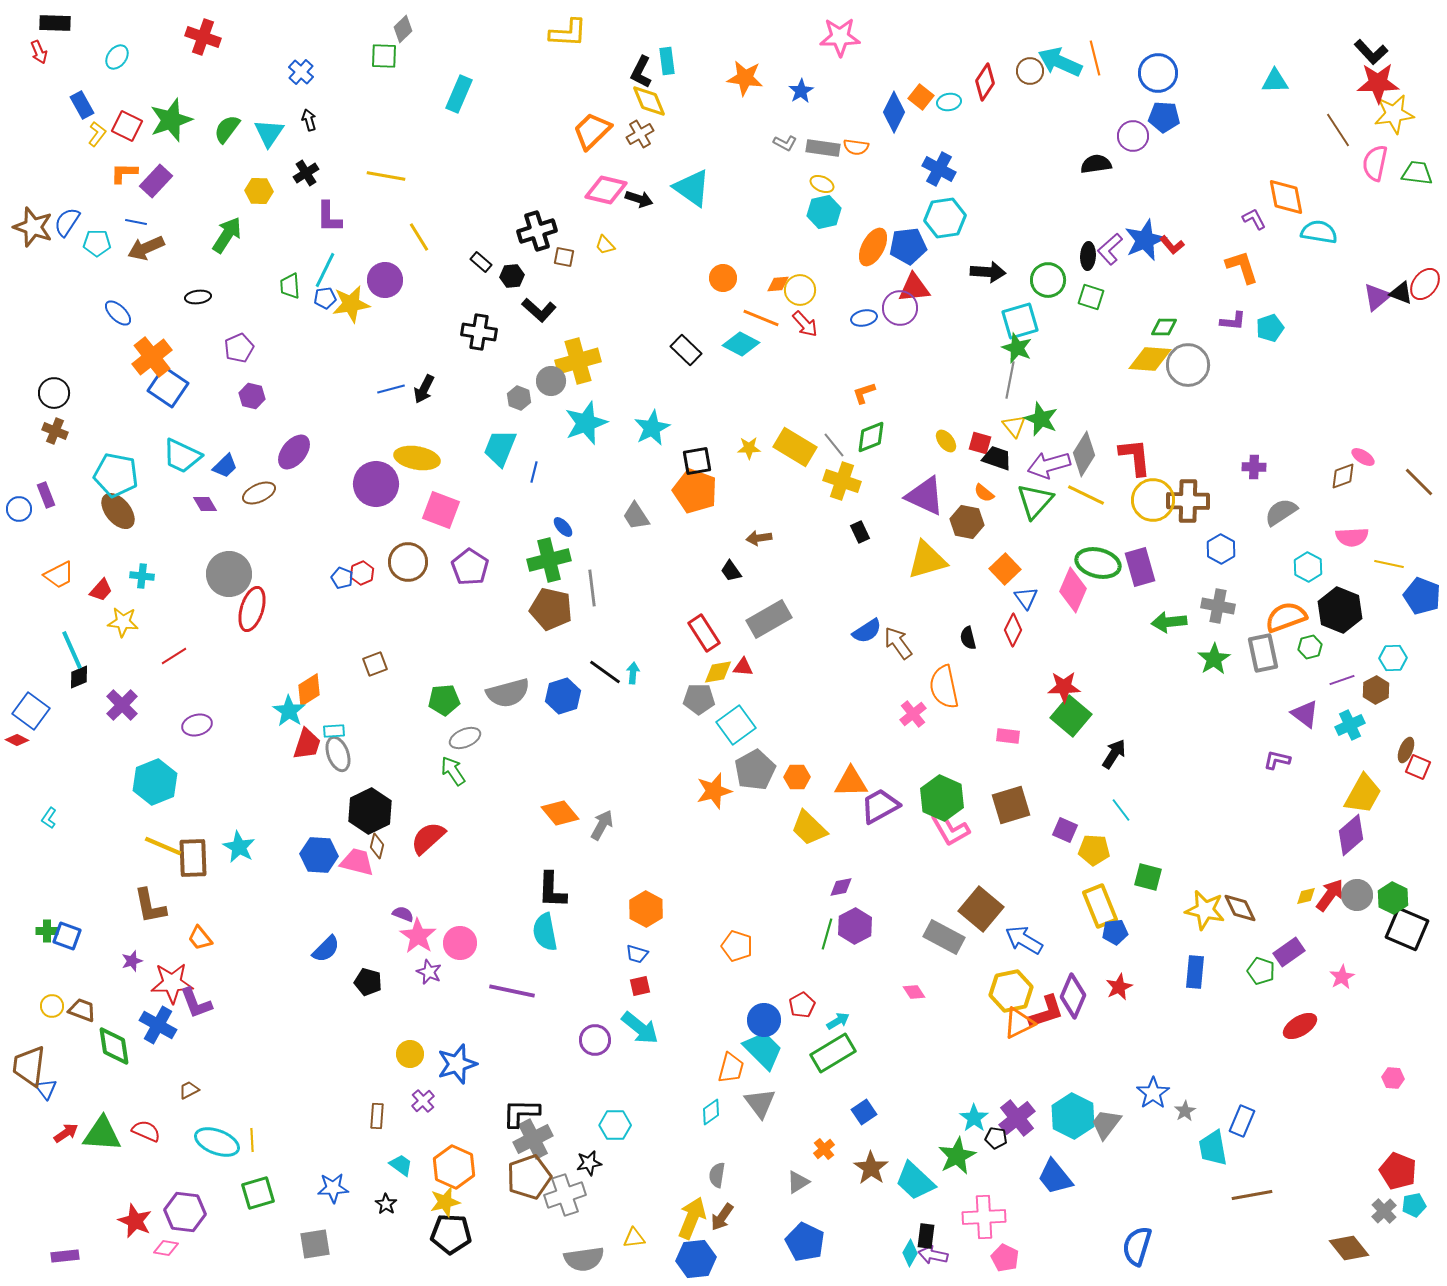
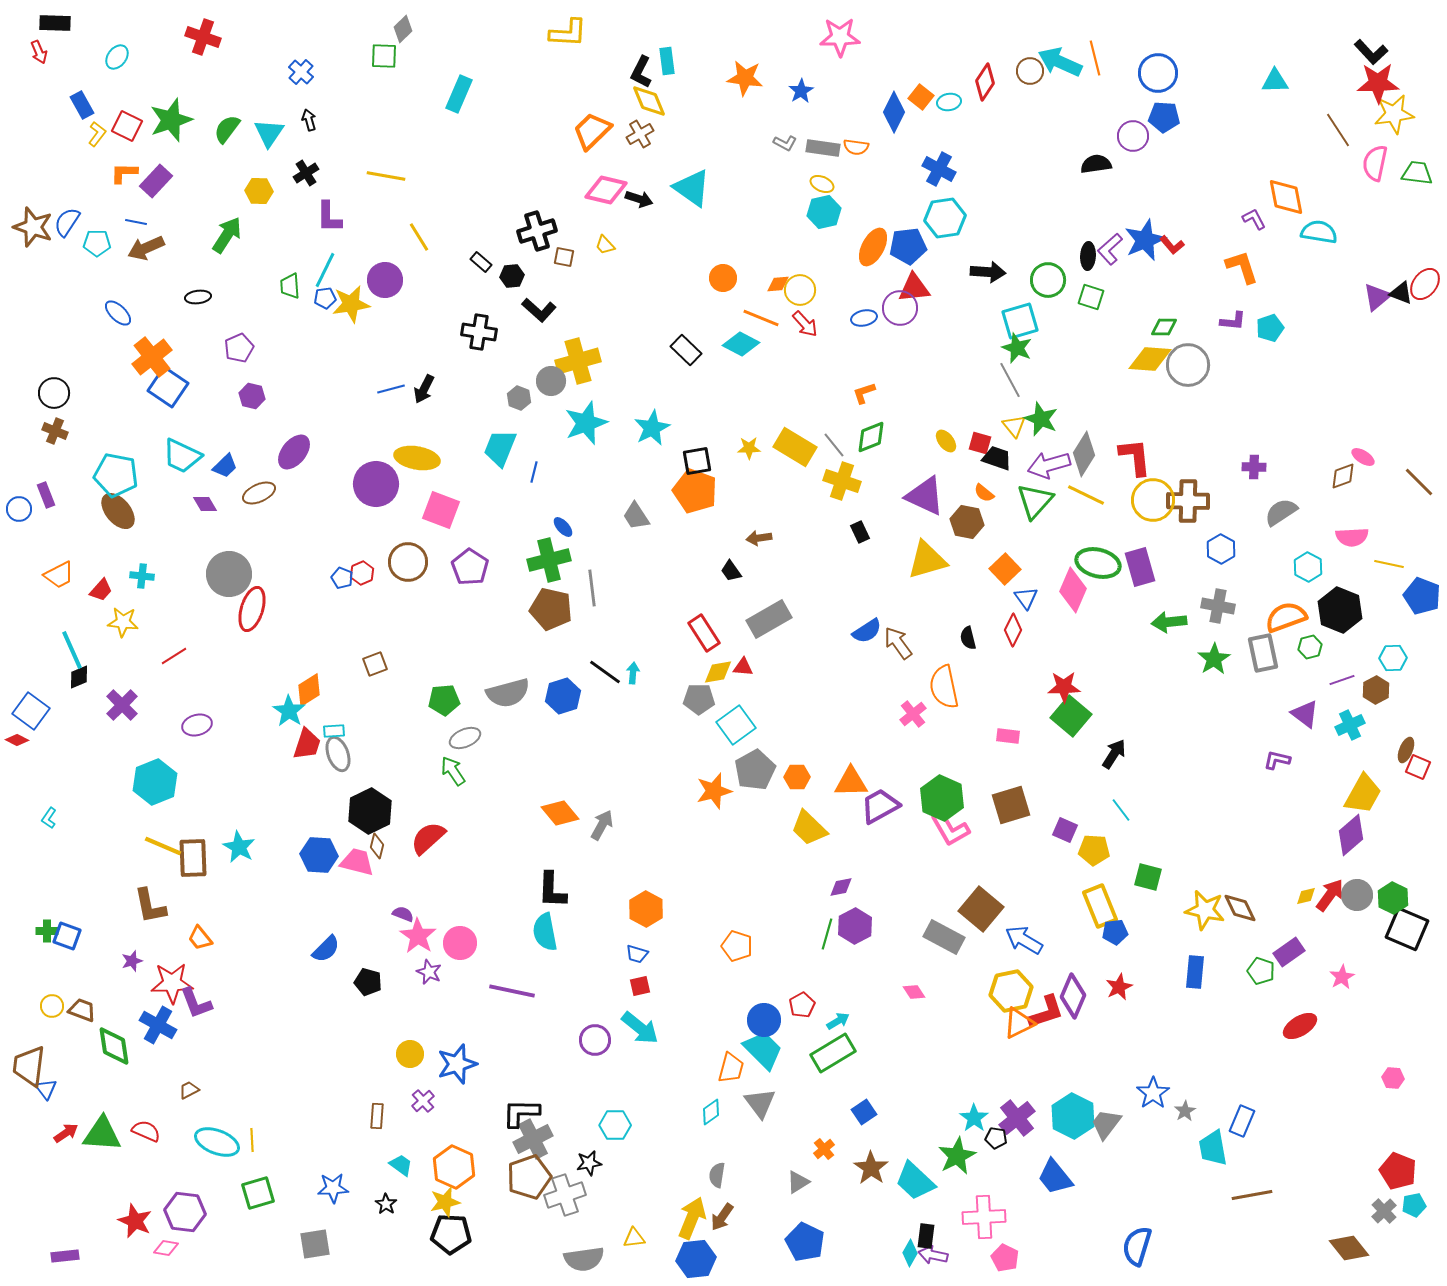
gray line at (1010, 380): rotated 39 degrees counterclockwise
